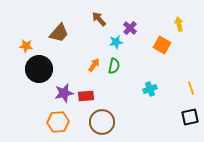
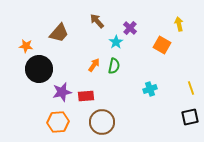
brown arrow: moved 2 px left, 2 px down
cyan star: rotated 24 degrees counterclockwise
purple star: moved 2 px left, 1 px up
